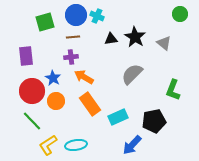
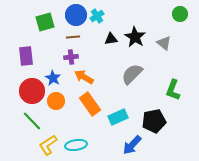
cyan cross: rotated 32 degrees clockwise
